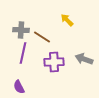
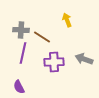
yellow arrow: rotated 24 degrees clockwise
